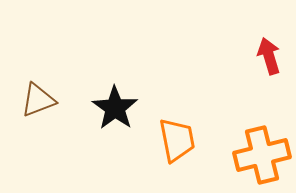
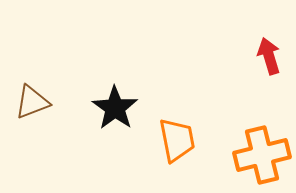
brown triangle: moved 6 px left, 2 px down
